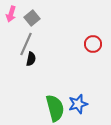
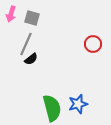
gray square: rotated 35 degrees counterclockwise
black semicircle: rotated 40 degrees clockwise
green semicircle: moved 3 px left
